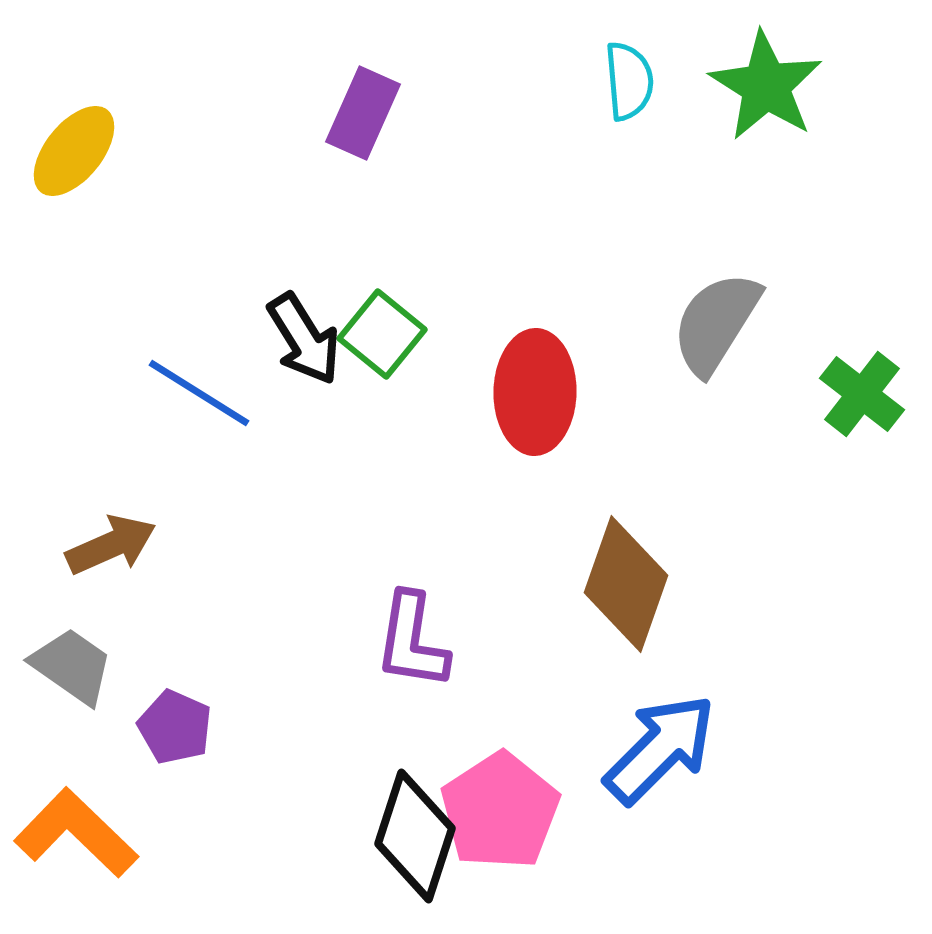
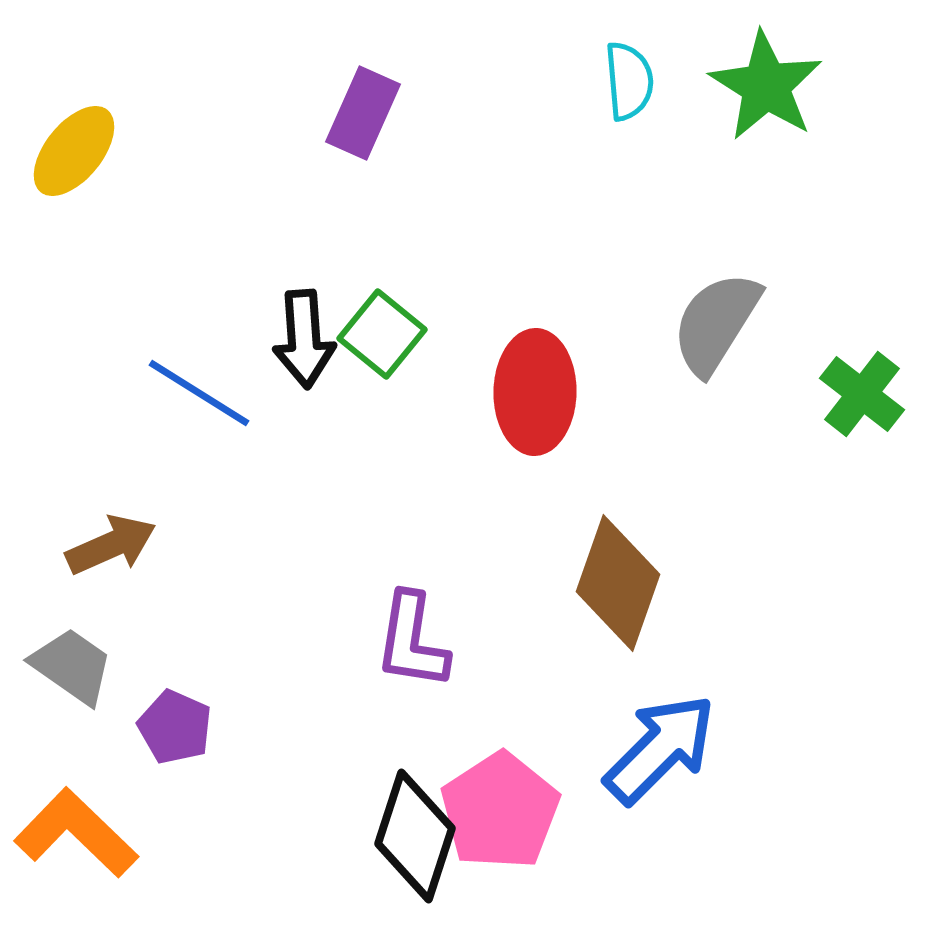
black arrow: rotated 28 degrees clockwise
brown diamond: moved 8 px left, 1 px up
